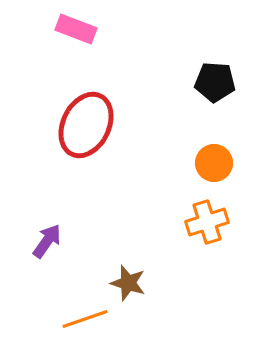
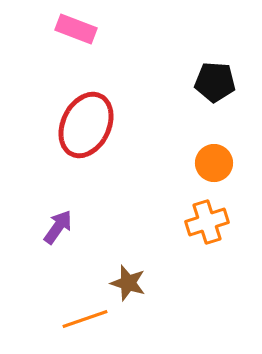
purple arrow: moved 11 px right, 14 px up
